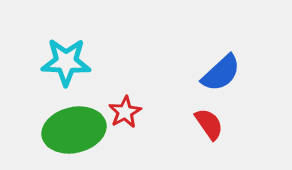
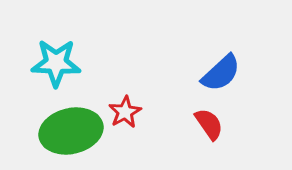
cyan star: moved 10 px left, 1 px down
green ellipse: moved 3 px left, 1 px down
